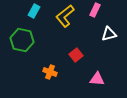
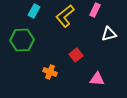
green hexagon: rotated 15 degrees counterclockwise
